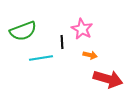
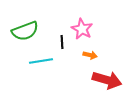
green semicircle: moved 2 px right
cyan line: moved 3 px down
red arrow: moved 1 px left, 1 px down
